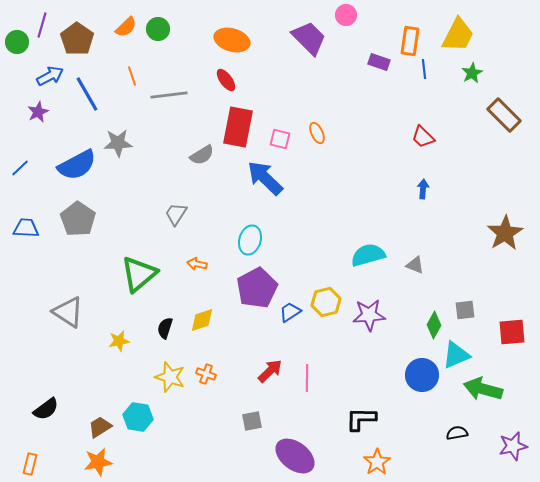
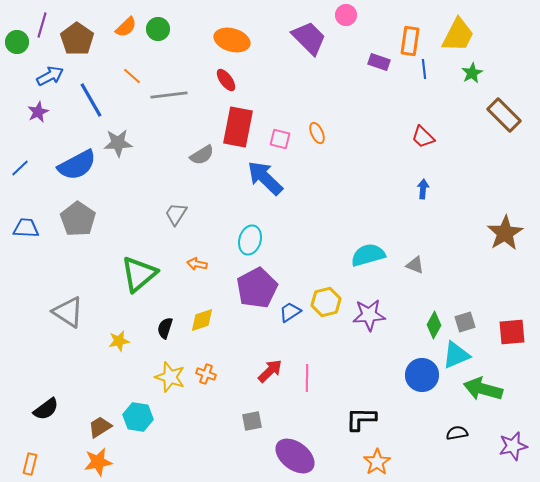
orange line at (132, 76): rotated 30 degrees counterclockwise
blue line at (87, 94): moved 4 px right, 6 px down
gray square at (465, 310): moved 12 px down; rotated 10 degrees counterclockwise
